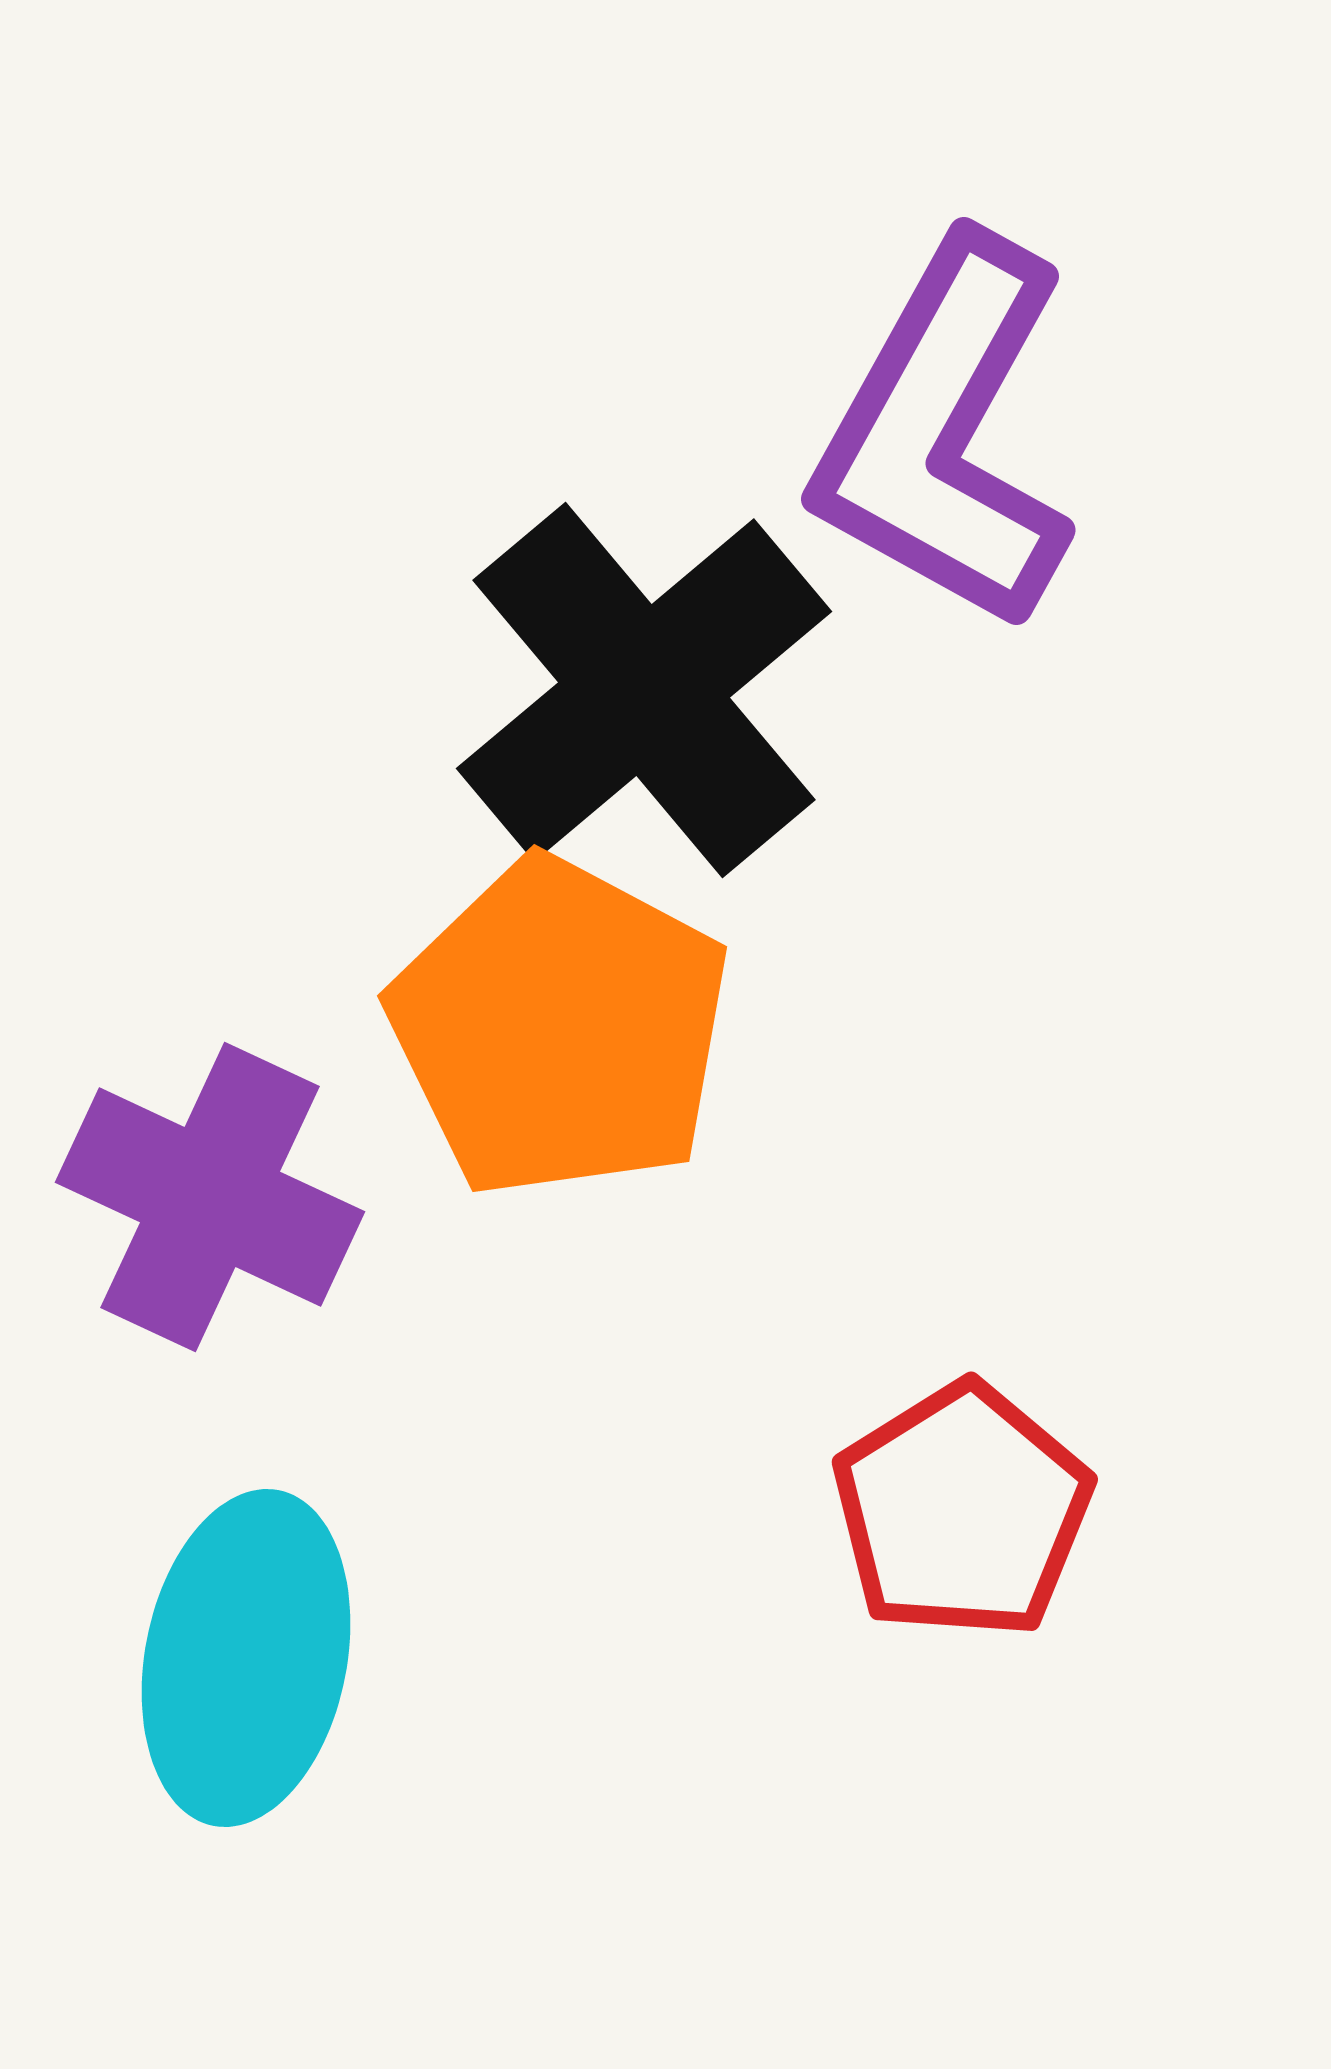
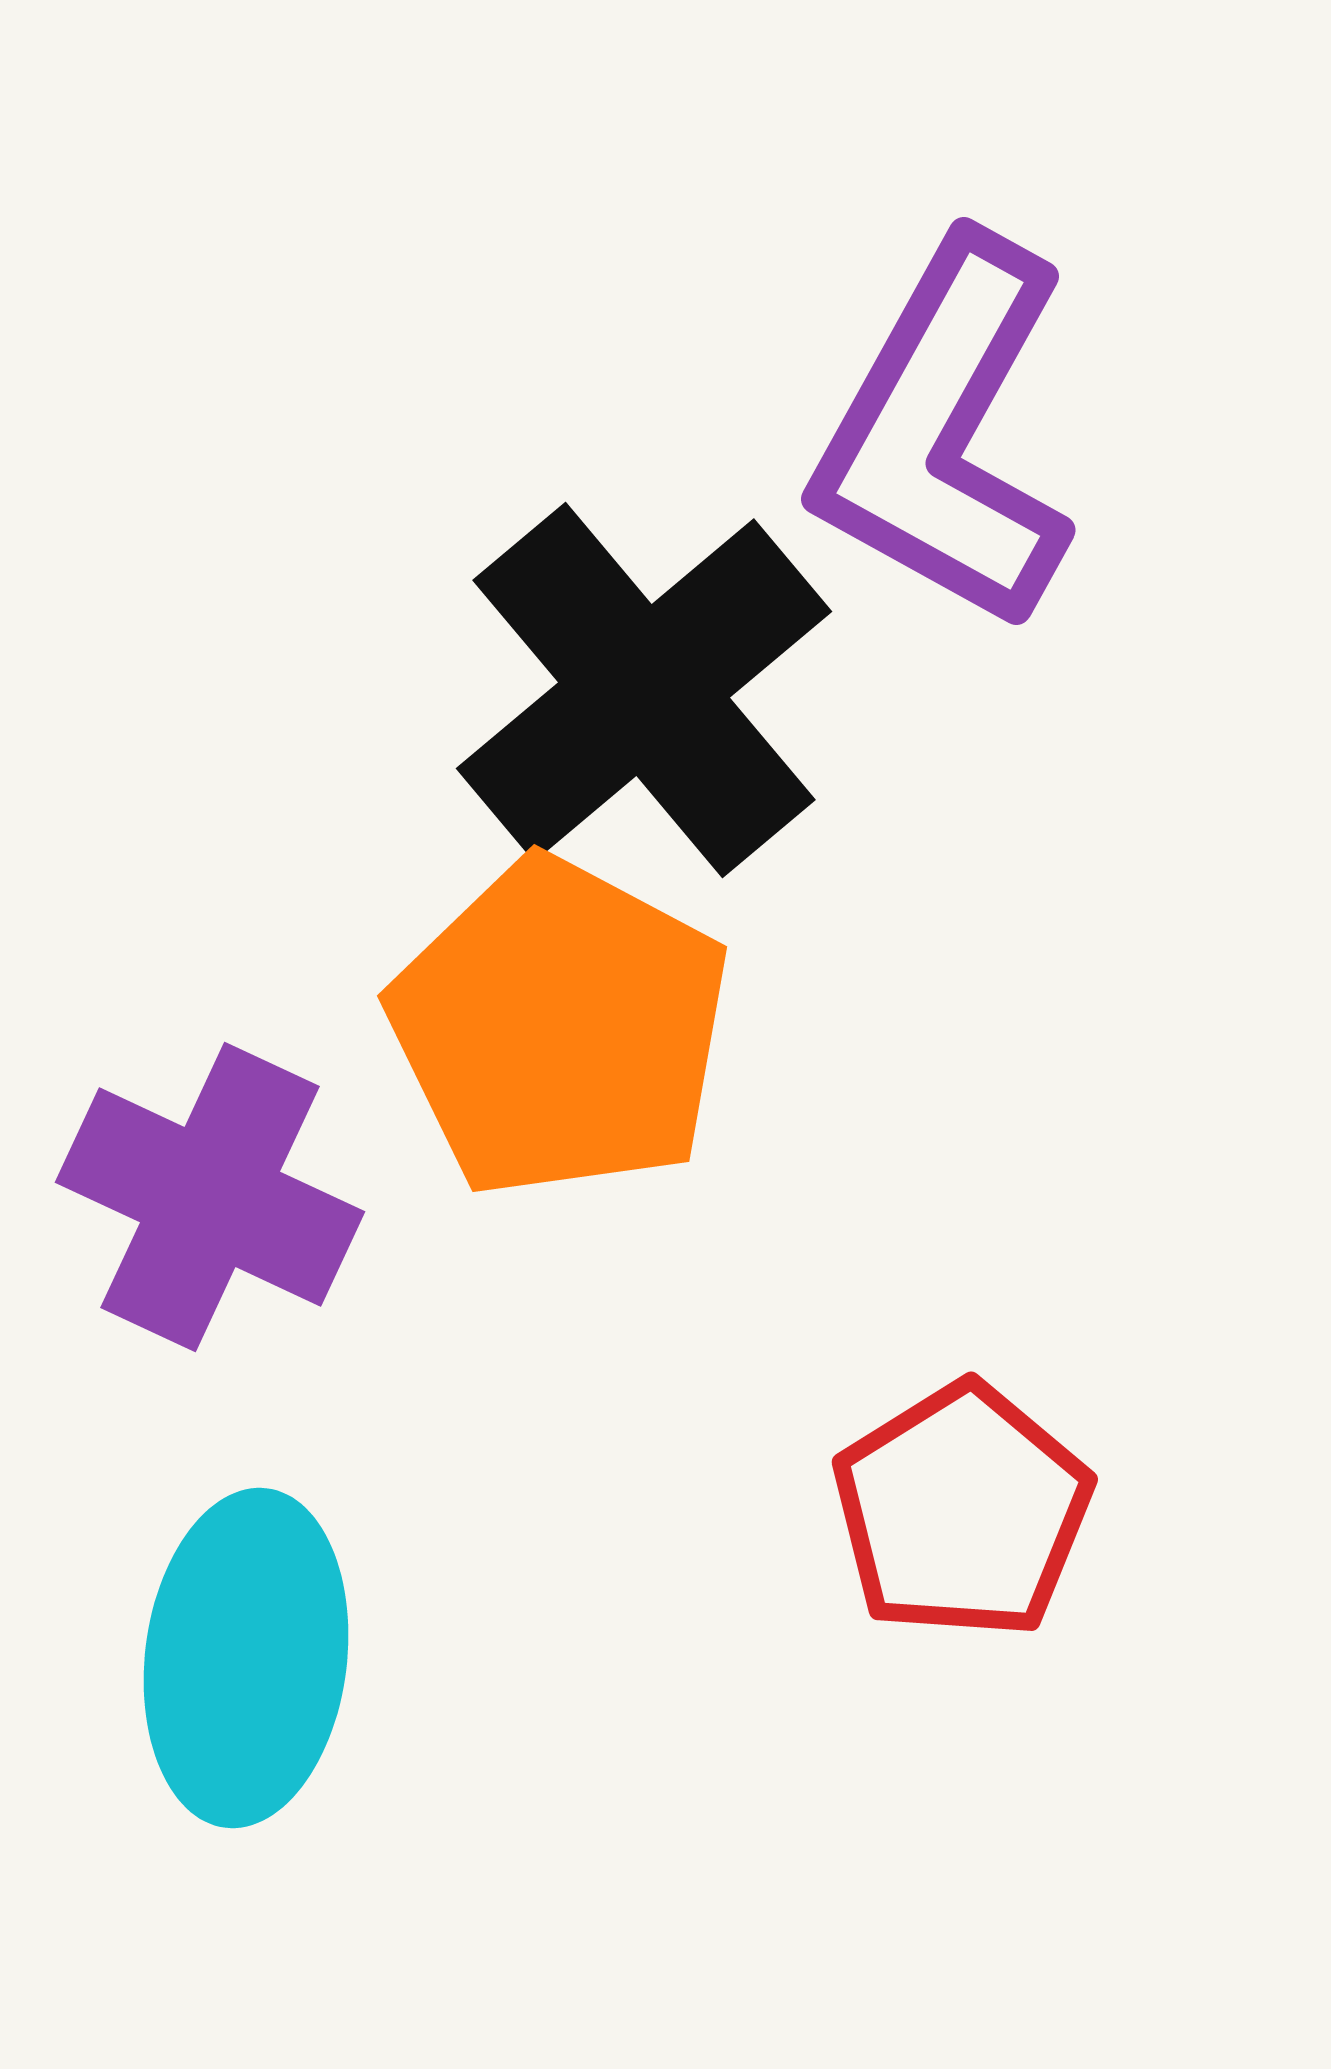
cyan ellipse: rotated 4 degrees counterclockwise
